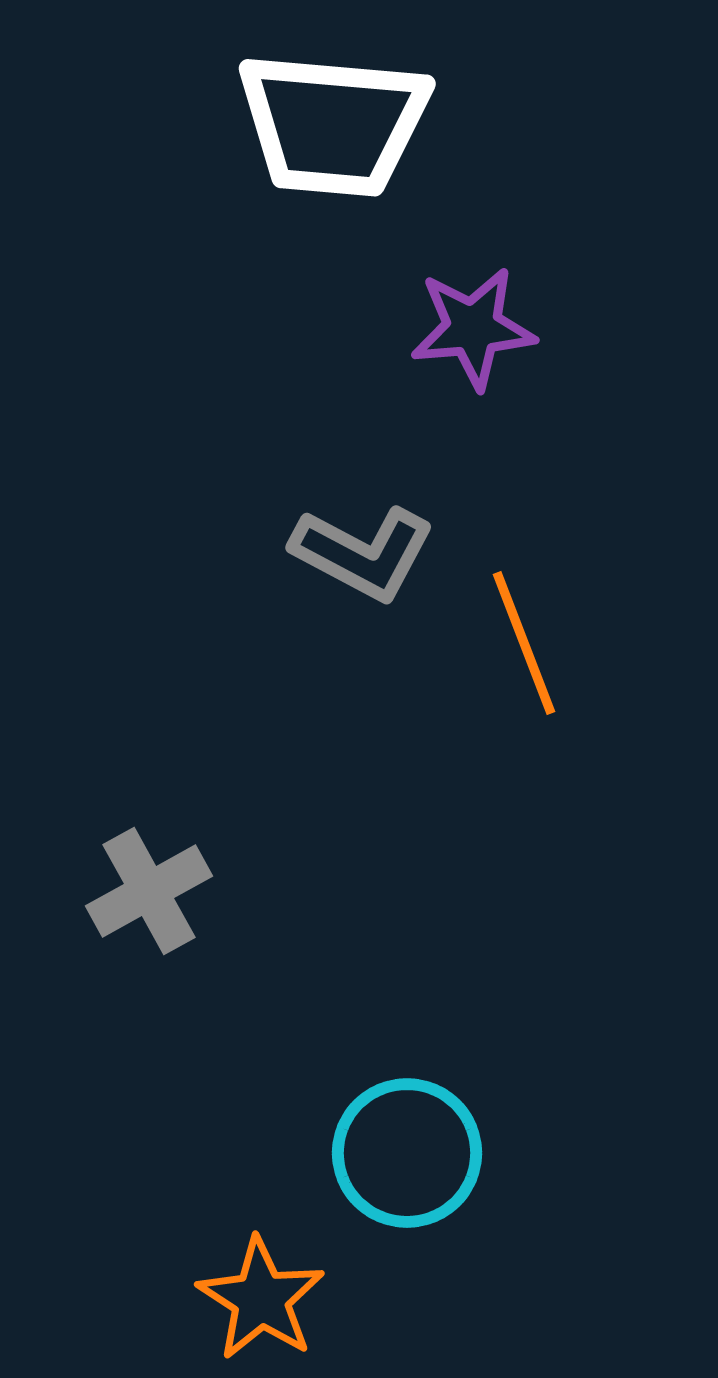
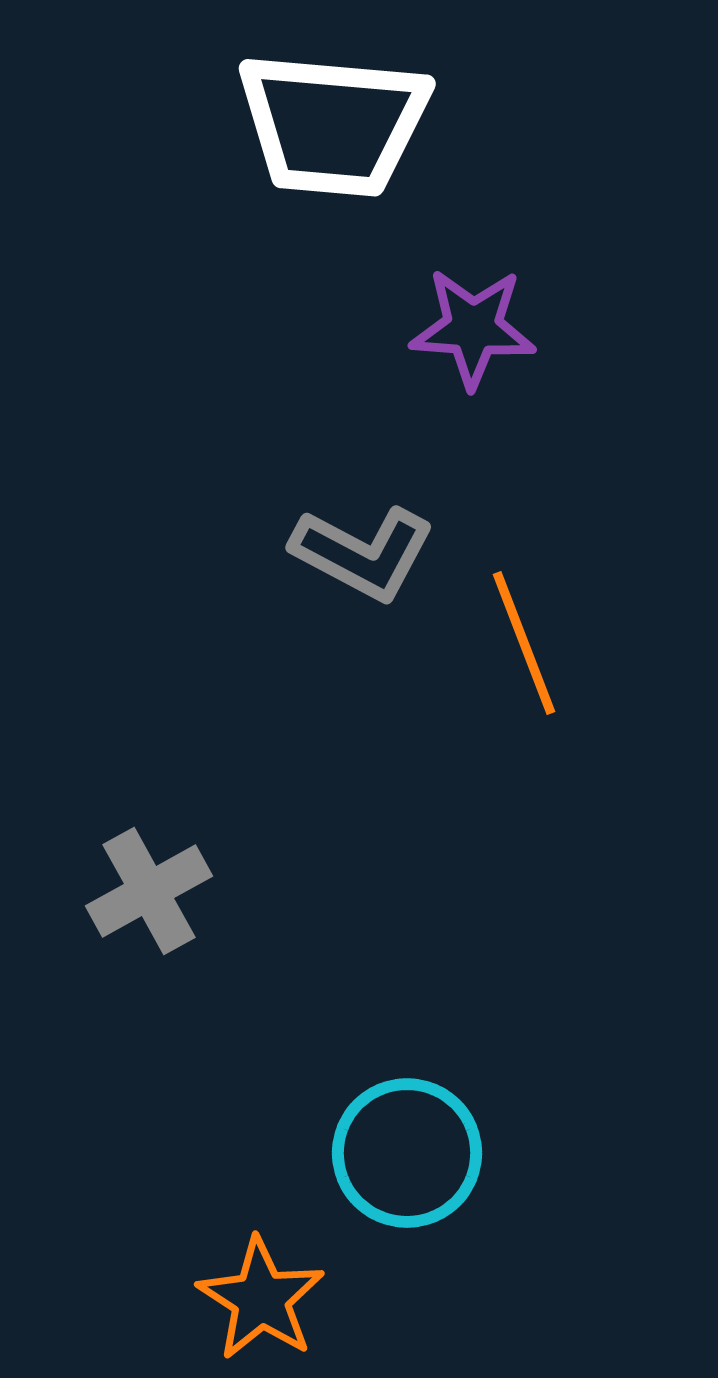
purple star: rotated 9 degrees clockwise
